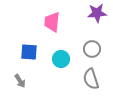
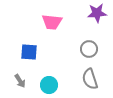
pink trapezoid: rotated 90 degrees counterclockwise
gray circle: moved 3 px left
cyan circle: moved 12 px left, 26 px down
gray semicircle: moved 1 px left
